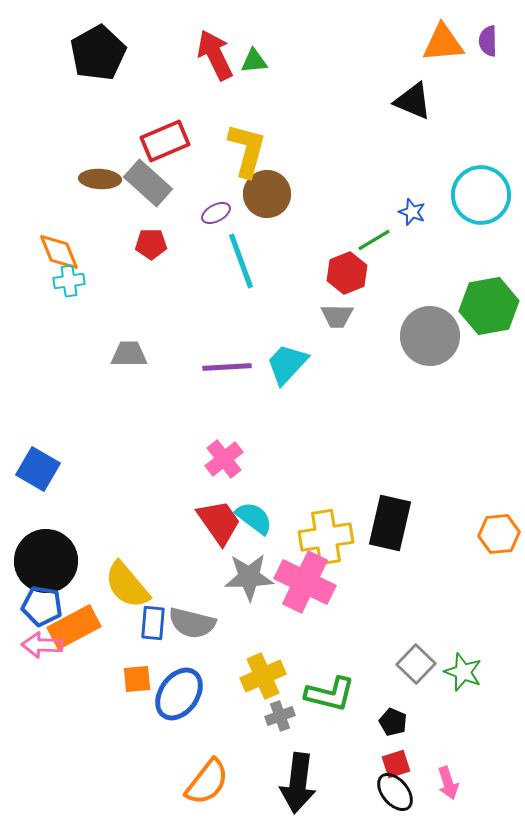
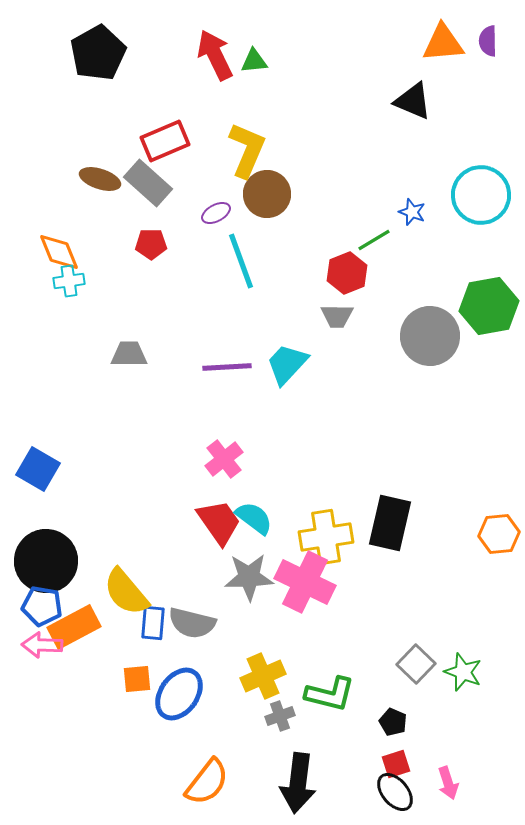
yellow L-shape at (247, 150): rotated 8 degrees clockwise
brown ellipse at (100, 179): rotated 15 degrees clockwise
yellow semicircle at (127, 585): moved 1 px left, 7 px down
